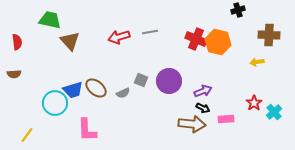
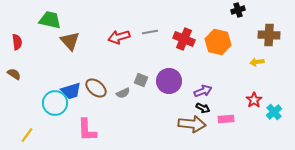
red cross: moved 12 px left
brown semicircle: rotated 144 degrees counterclockwise
blue trapezoid: moved 2 px left, 1 px down
red star: moved 3 px up
